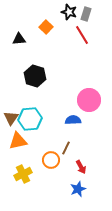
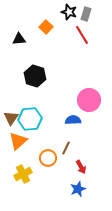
orange triangle: rotated 30 degrees counterclockwise
orange circle: moved 3 px left, 2 px up
